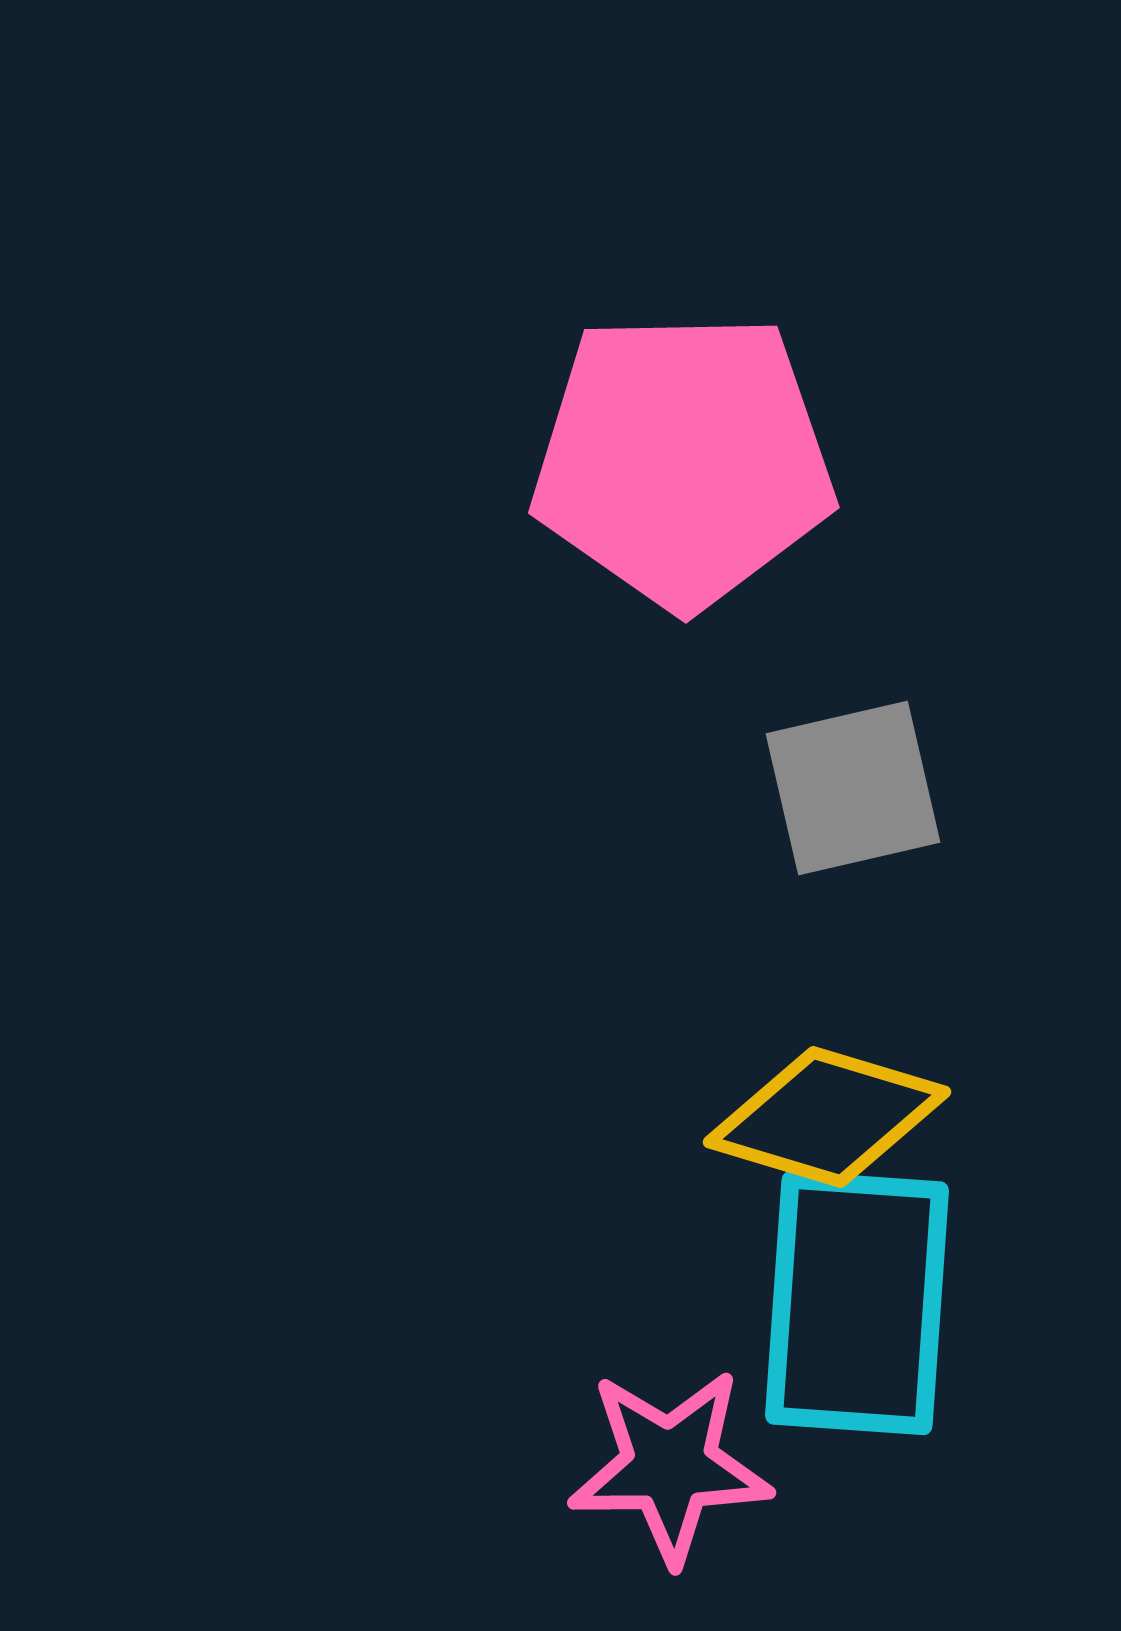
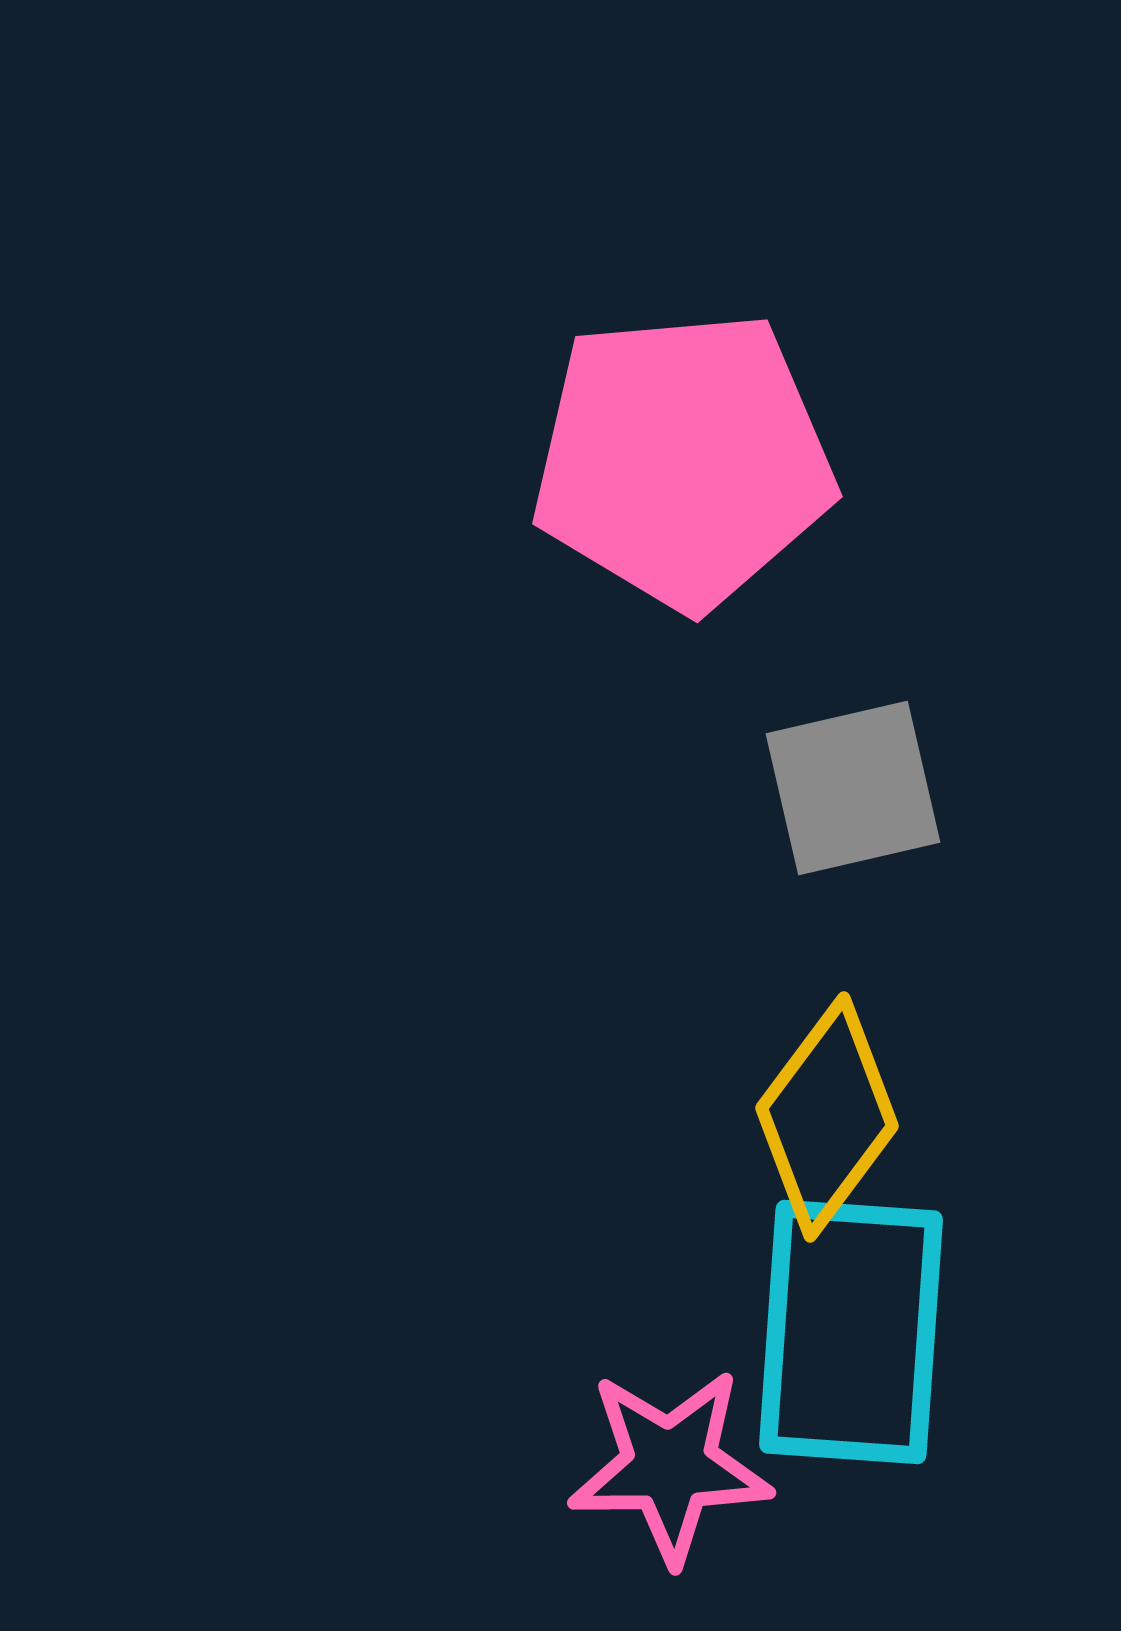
pink pentagon: rotated 4 degrees counterclockwise
yellow diamond: rotated 70 degrees counterclockwise
cyan rectangle: moved 6 px left, 29 px down
